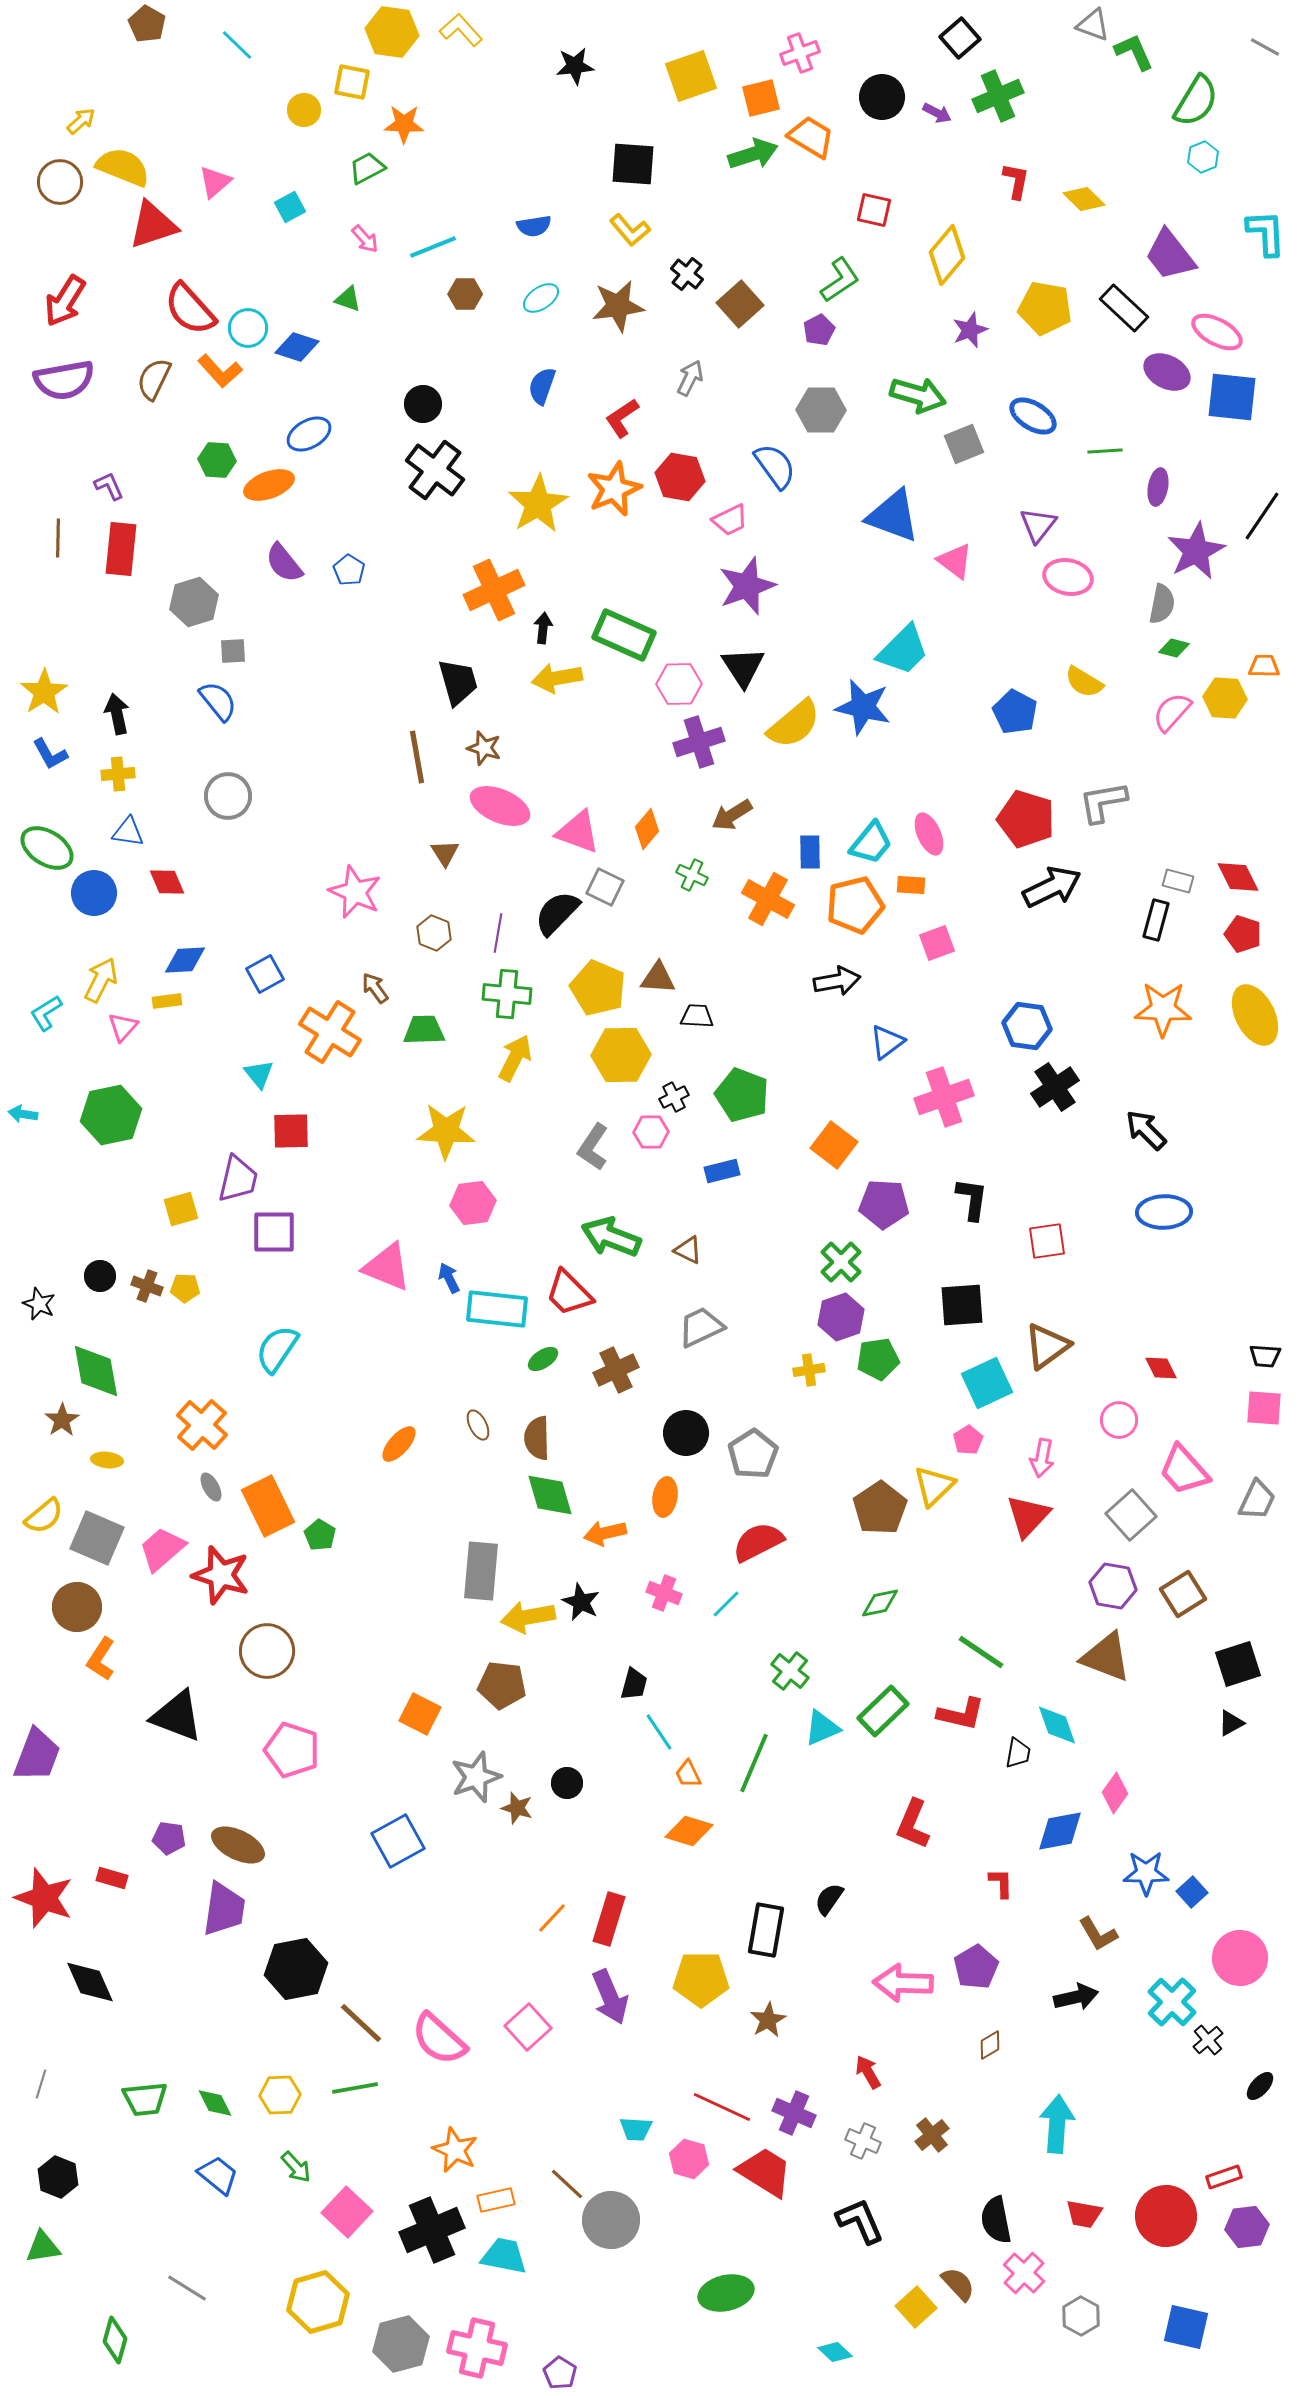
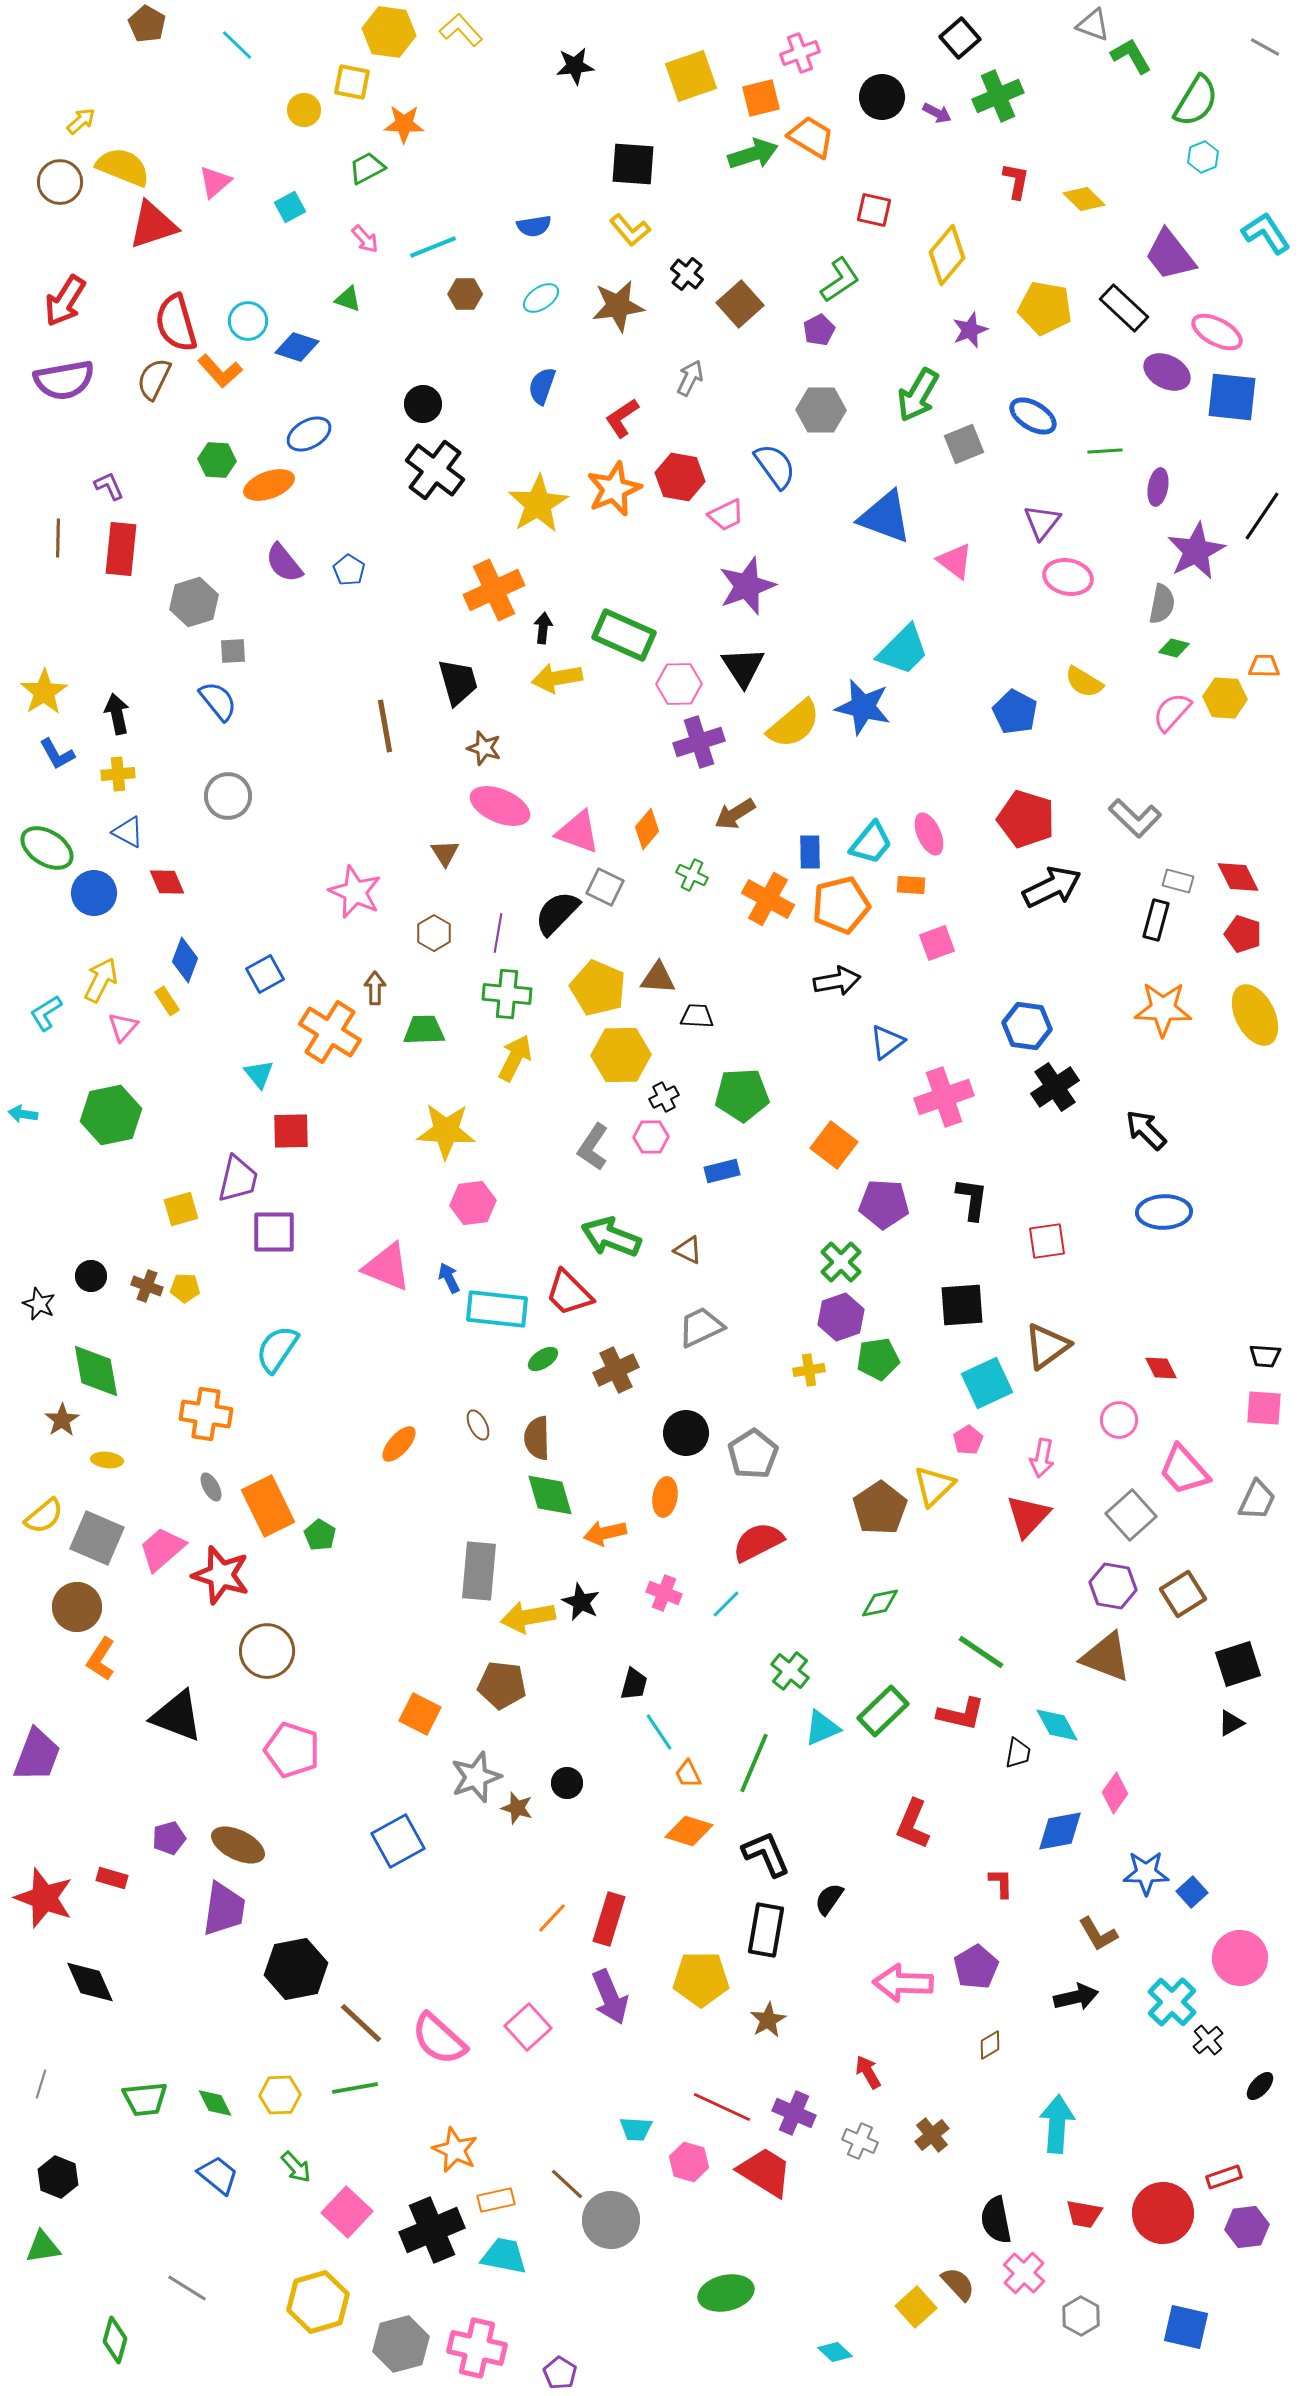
yellow hexagon at (392, 32): moved 3 px left
green L-shape at (1134, 52): moved 3 px left, 4 px down; rotated 6 degrees counterclockwise
cyan L-shape at (1266, 233): rotated 30 degrees counterclockwise
red semicircle at (190, 309): moved 14 px left, 14 px down; rotated 26 degrees clockwise
cyan circle at (248, 328): moved 7 px up
green arrow at (918, 395): rotated 104 degrees clockwise
blue triangle at (893, 516): moved 8 px left, 1 px down
pink trapezoid at (730, 520): moved 4 px left, 5 px up
purple triangle at (1038, 525): moved 4 px right, 3 px up
blue L-shape at (50, 754): moved 7 px right
brown line at (417, 757): moved 32 px left, 31 px up
gray L-shape at (1103, 802): moved 32 px right, 16 px down; rotated 126 degrees counterclockwise
brown arrow at (732, 815): moved 3 px right, 1 px up
blue triangle at (128, 832): rotated 20 degrees clockwise
orange pentagon at (855, 905): moved 14 px left
brown hexagon at (434, 933): rotated 8 degrees clockwise
blue diamond at (185, 960): rotated 66 degrees counterclockwise
brown arrow at (375, 988): rotated 36 degrees clockwise
yellow rectangle at (167, 1001): rotated 64 degrees clockwise
green pentagon at (742, 1095): rotated 24 degrees counterclockwise
black cross at (674, 1097): moved 10 px left
pink hexagon at (651, 1132): moved 5 px down
black circle at (100, 1276): moved 9 px left
orange cross at (202, 1425): moved 4 px right, 11 px up; rotated 33 degrees counterclockwise
gray rectangle at (481, 1571): moved 2 px left
cyan diamond at (1057, 1725): rotated 9 degrees counterclockwise
purple pentagon at (169, 1838): rotated 24 degrees counterclockwise
gray cross at (863, 2141): moved 3 px left
pink hexagon at (689, 2159): moved 3 px down
red circle at (1166, 2216): moved 3 px left, 3 px up
black L-shape at (860, 2221): moved 94 px left, 367 px up
